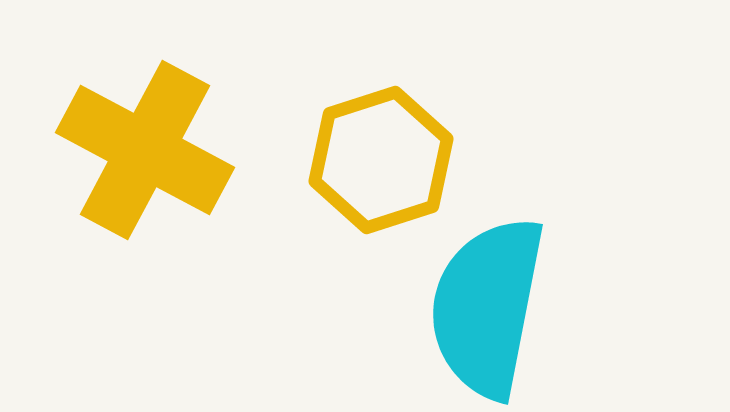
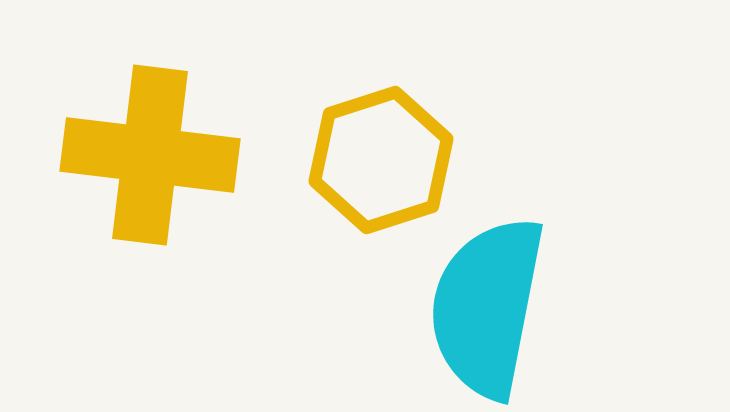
yellow cross: moved 5 px right, 5 px down; rotated 21 degrees counterclockwise
